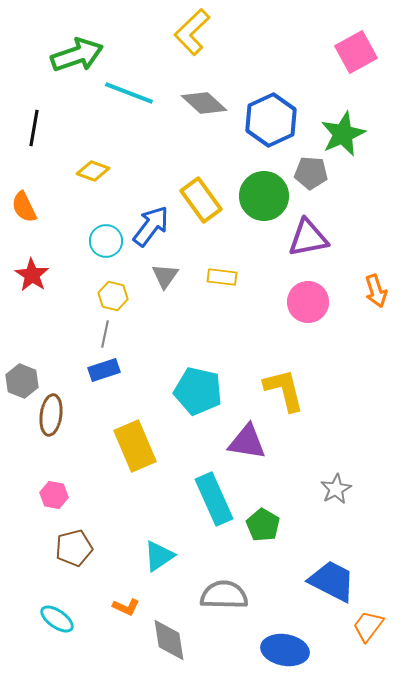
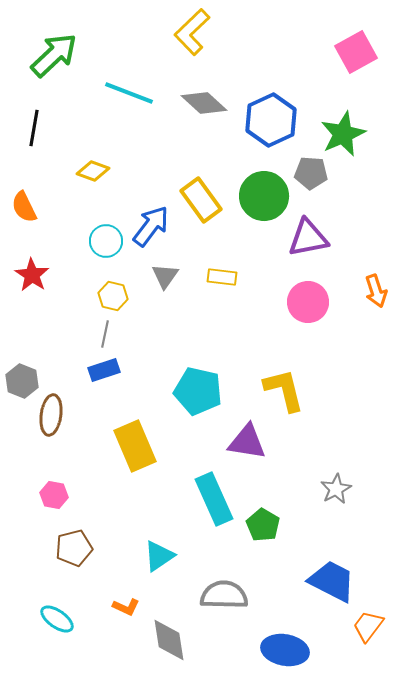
green arrow at (77, 55): moved 23 px left; rotated 24 degrees counterclockwise
